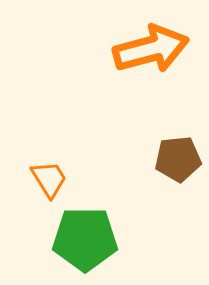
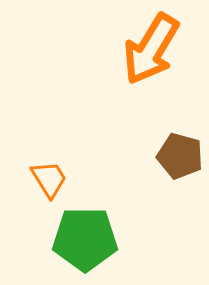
orange arrow: rotated 136 degrees clockwise
brown pentagon: moved 2 px right, 3 px up; rotated 21 degrees clockwise
